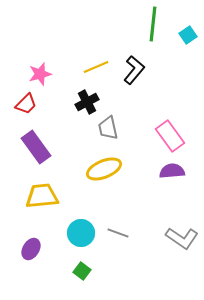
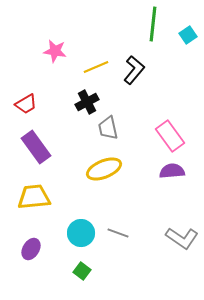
pink star: moved 15 px right, 23 px up; rotated 25 degrees clockwise
red trapezoid: rotated 15 degrees clockwise
yellow trapezoid: moved 8 px left, 1 px down
